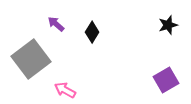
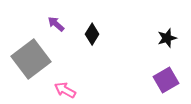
black star: moved 1 px left, 13 px down
black diamond: moved 2 px down
